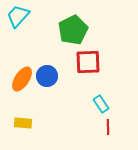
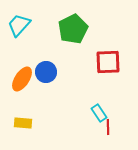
cyan trapezoid: moved 1 px right, 9 px down
green pentagon: moved 1 px up
red square: moved 20 px right
blue circle: moved 1 px left, 4 px up
cyan rectangle: moved 2 px left, 9 px down
